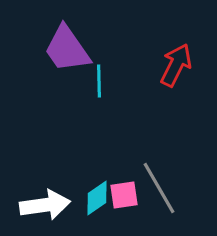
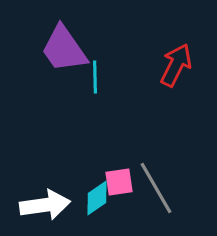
purple trapezoid: moved 3 px left
cyan line: moved 4 px left, 4 px up
gray line: moved 3 px left
pink square: moved 5 px left, 13 px up
